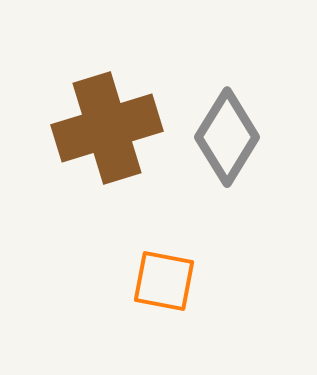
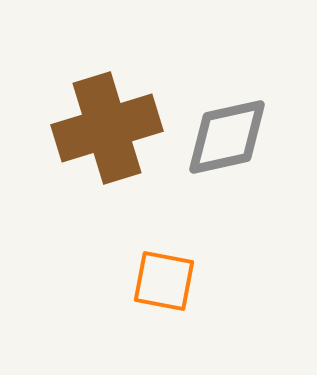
gray diamond: rotated 46 degrees clockwise
